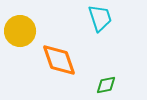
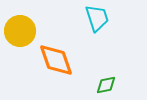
cyan trapezoid: moved 3 px left
orange diamond: moved 3 px left
